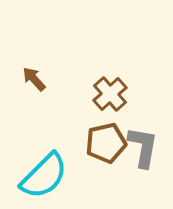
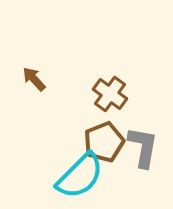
brown cross: rotated 12 degrees counterclockwise
brown pentagon: moved 2 px left, 1 px up; rotated 9 degrees counterclockwise
cyan semicircle: moved 36 px right
